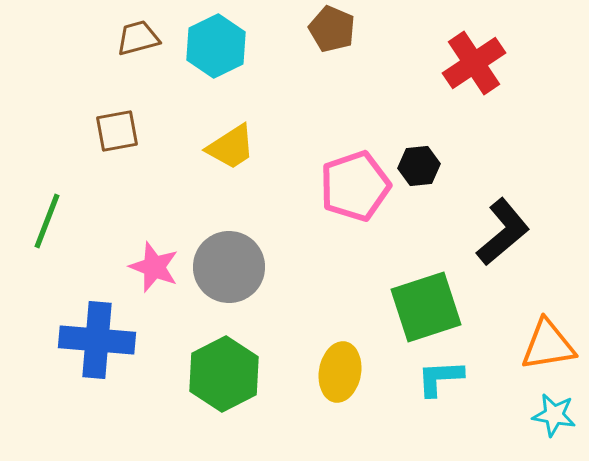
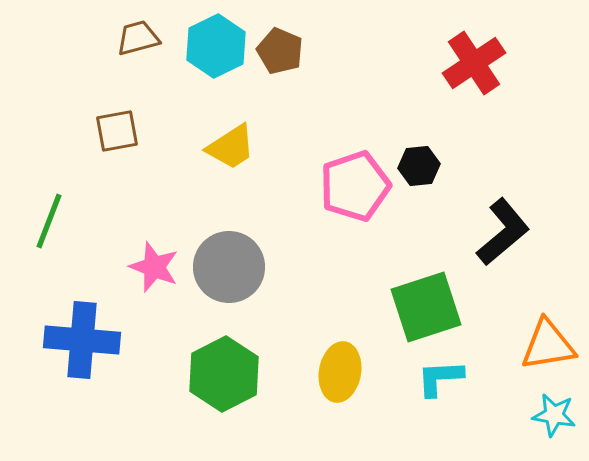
brown pentagon: moved 52 px left, 22 px down
green line: moved 2 px right
blue cross: moved 15 px left
